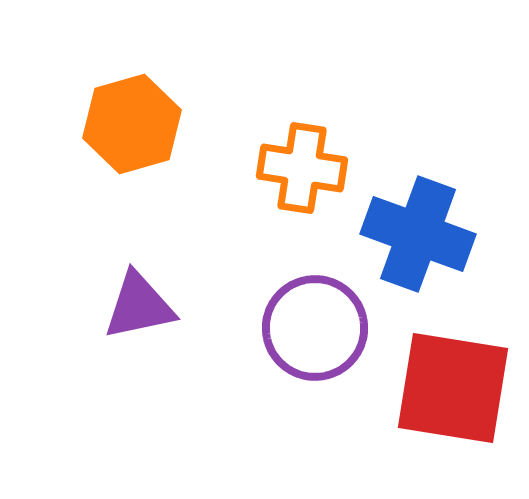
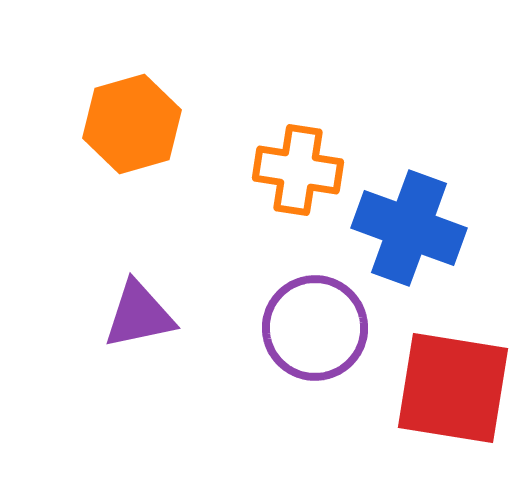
orange cross: moved 4 px left, 2 px down
blue cross: moved 9 px left, 6 px up
purple triangle: moved 9 px down
